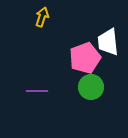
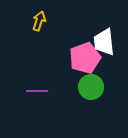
yellow arrow: moved 3 px left, 4 px down
white trapezoid: moved 4 px left
